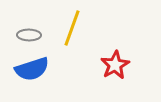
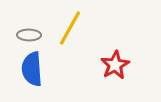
yellow line: moved 2 px left; rotated 9 degrees clockwise
blue semicircle: rotated 104 degrees clockwise
